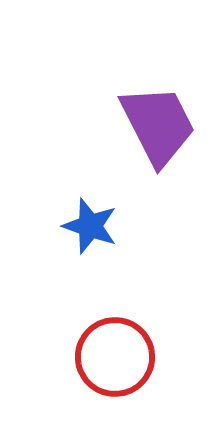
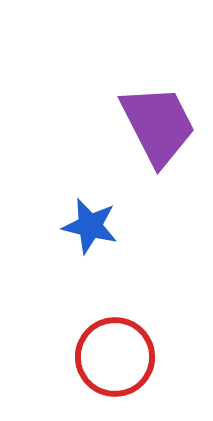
blue star: rotated 6 degrees counterclockwise
